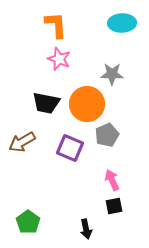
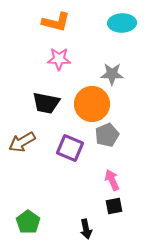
orange L-shape: moved 3 px up; rotated 108 degrees clockwise
pink star: rotated 20 degrees counterclockwise
orange circle: moved 5 px right
